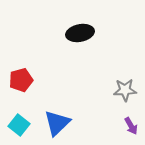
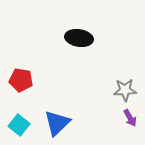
black ellipse: moved 1 px left, 5 px down; rotated 20 degrees clockwise
red pentagon: rotated 25 degrees clockwise
purple arrow: moved 1 px left, 8 px up
